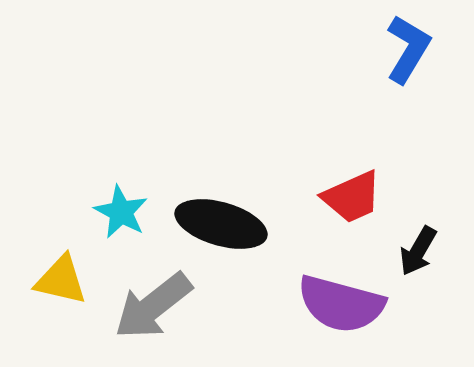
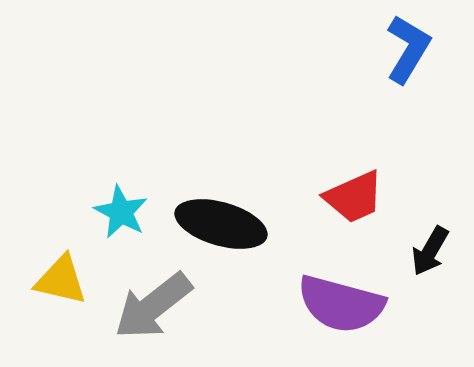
red trapezoid: moved 2 px right
black arrow: moved 12 px right
